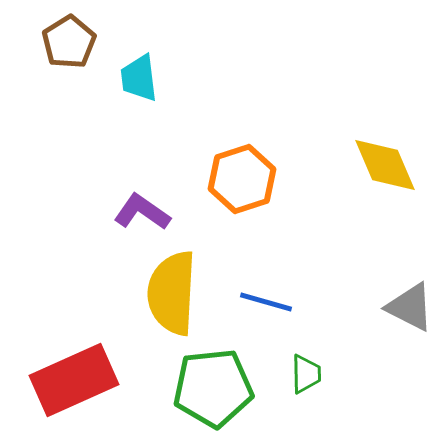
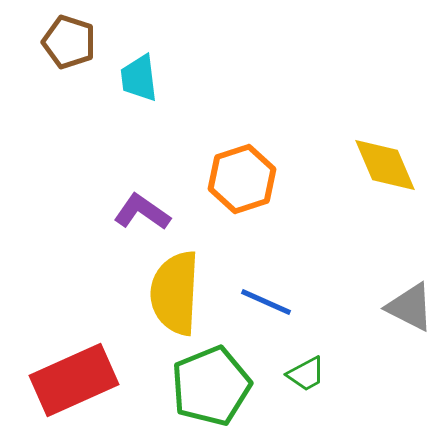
brown pentagon: rotated 22 degrees counterclockwise
yellow semicircle: moved 3 px right
blue line: rotated 8 degrees clockwise
green trapezoid: rotated 63 degrees clockwise
green pentagon: moved 2 px left, 2 px up; rotated 16 degrees counterclockwise
